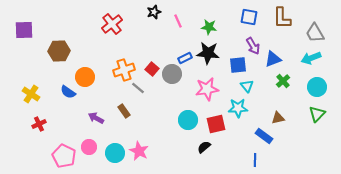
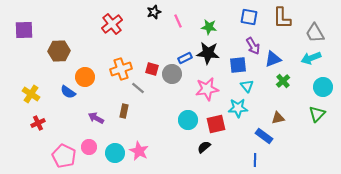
red square at (152, 69): rotated 24 degrees counterclockwise
orange cross at (124, 70): moved 3 px left, 1 px up
cyan circle at (317, 87): moved 6 px right
brown rectangle at (124, 111): rotated 48 degrees clockwise
red cross at (39, 124): moved 1 px left, 1 px up
